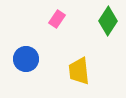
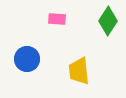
pink rectangle: rotated 60 degrees clockwise
blue circle: moved 1 px right
